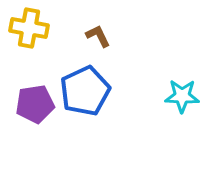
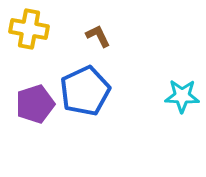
yellow cross: moved 1 px down
purple pentagon: rotated 9 degrees counterclockwise
